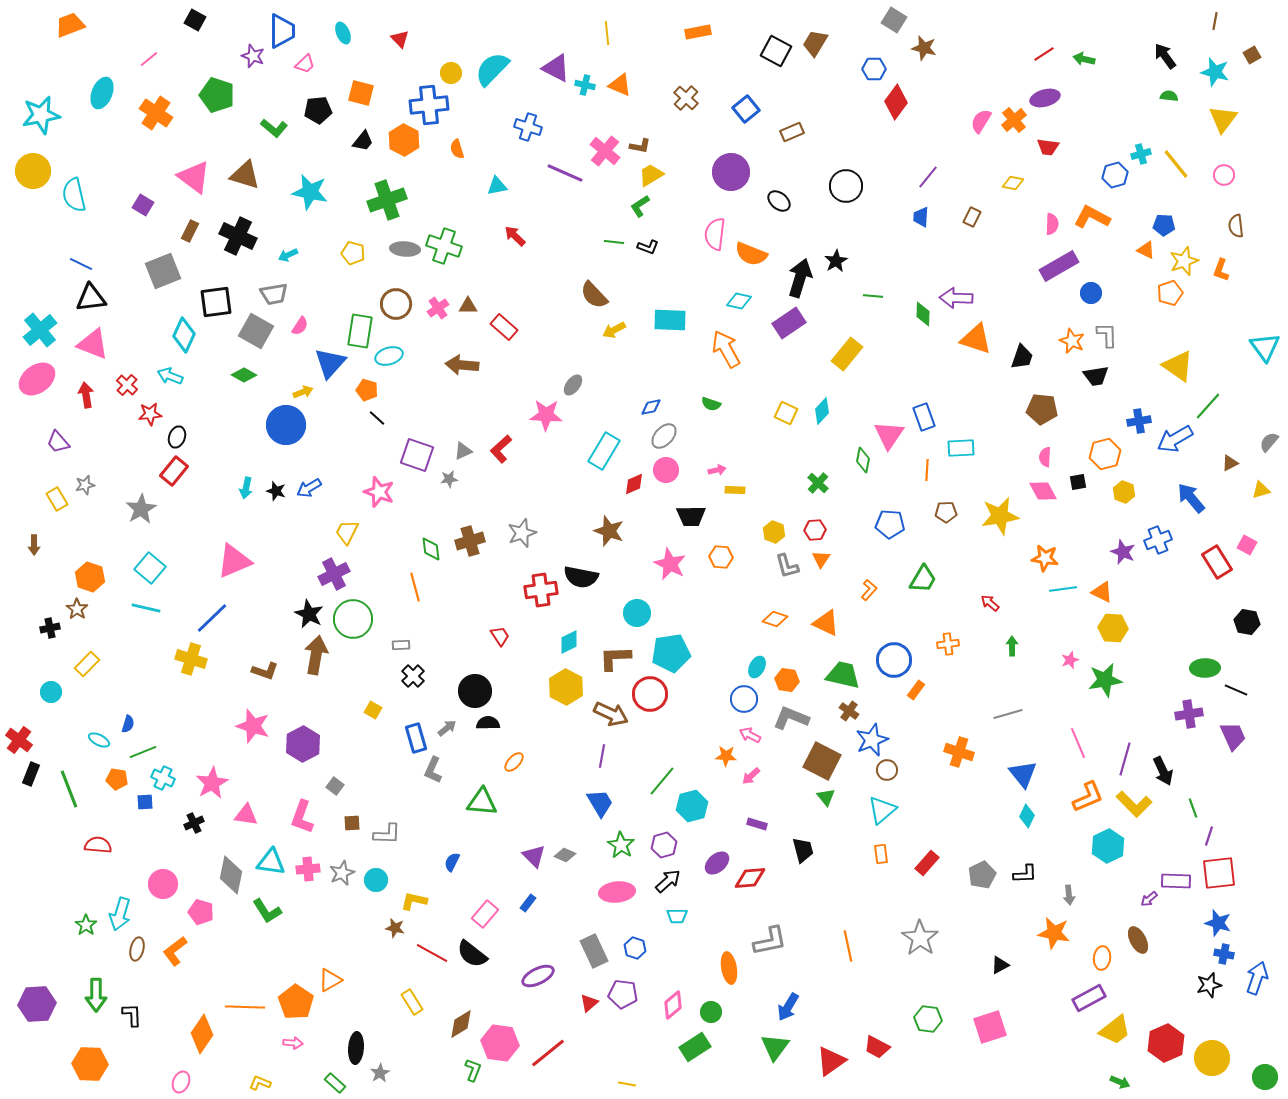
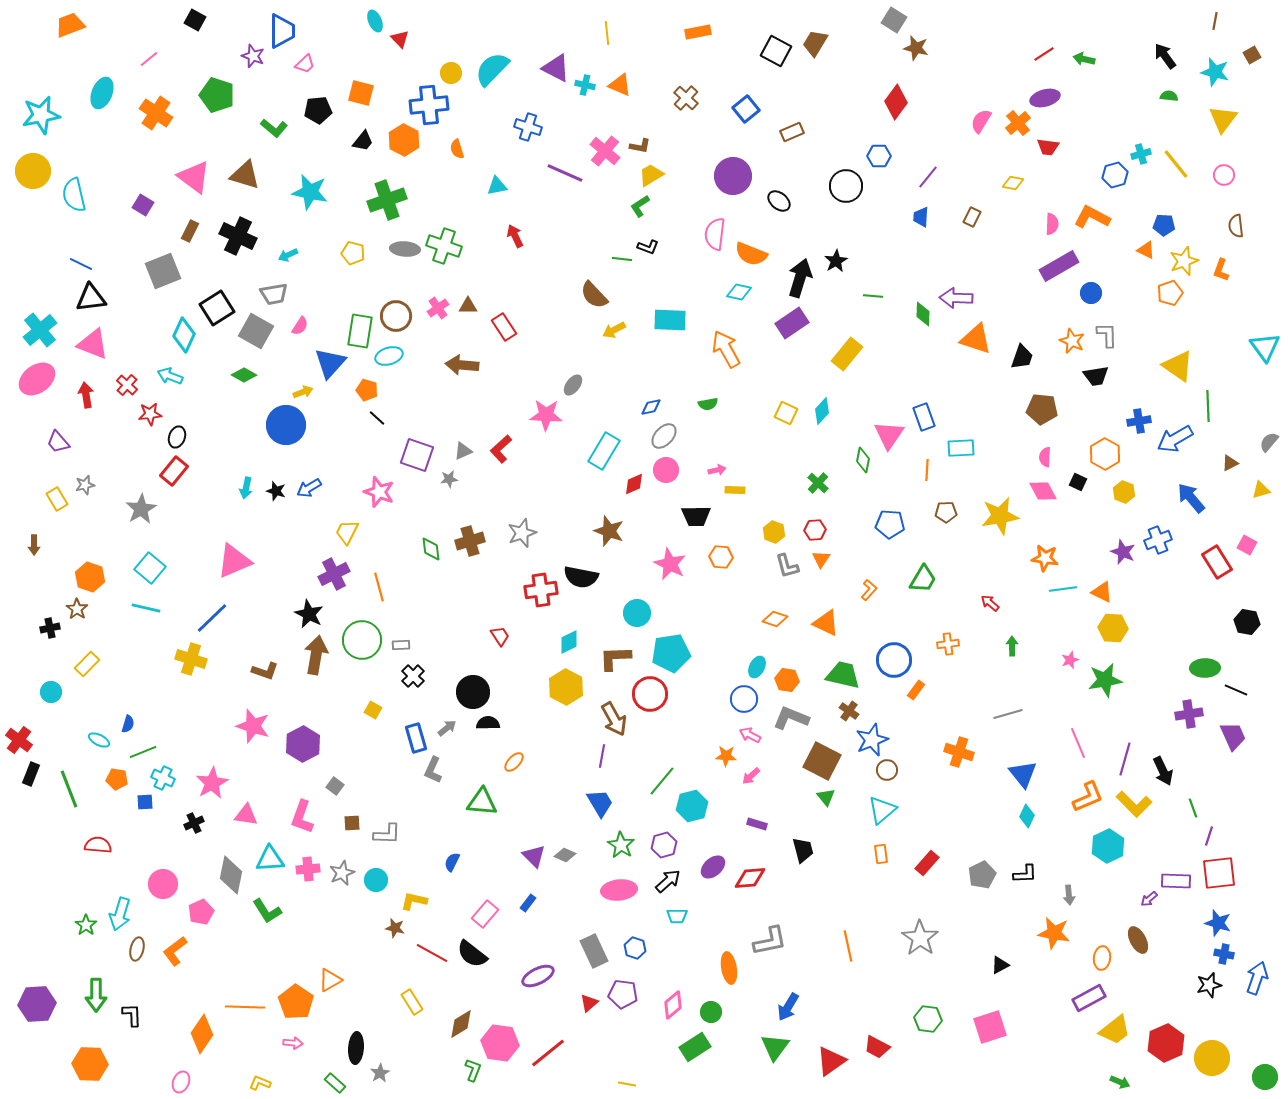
cyan ellipse at (343, 33): moved 32 px right, 12 px up
brown star at (924, 48): moved 8 px left
blue hexagon at (874, 69): moved 5 px right, 87 px down
orange cross at (1014, 120): moved 4 px right, 3 px down
purple circle at (731, 172): moved 2 px right, 4 px down
red arrow at (515, 236): rotated 20 degrees clockwise
green line at (614, 242): moved 8 px right, 17 px down
cyan diamond at (739, 301): moved 9 px up
black square at (216, 302): moved 1 px right, 6 px down; rotated 24 degrees counterclockwise
brown circle at (396, 304): moved 12 px down
purple rectangle at (789, 323): moved 3 px right
red rectangle at (504, 327): rotated 16 degrees clockwise
green semicircle at (711, 404): moved 3 px left; rotated 30 degrees counterclockwise
green line at (1208, 406): rotated 44 degrees counterclockwise
orange hexagon at (1105, 454): rotated 16 degrees counterclockwise
black square at (1078, 482): rotated 36 degrees clockwise
black trapezoid at (691, 516): moved 5 px right
orange line at (415, 587): moved 36 px left
green circle at (353, 619): moved 9 px right, 21 px down
black circle at (475, 691): moved 2 px left, 1 px down
brown arrow at (611, 714): moved 3 px right, 5 px down; rotated 36 degrees clockwise
cyan triangle at (271, 862): moved 1 px left, 3 px up; rotated 12 degrees counterclockwise
purple ellipse at (717, 863): moved 4 px left, 4 px down
pink ellipse at (617, 892): moved 2 px right, 2 px up
pink pentagon at (201, 912): rotated 30 degrees clockwise
